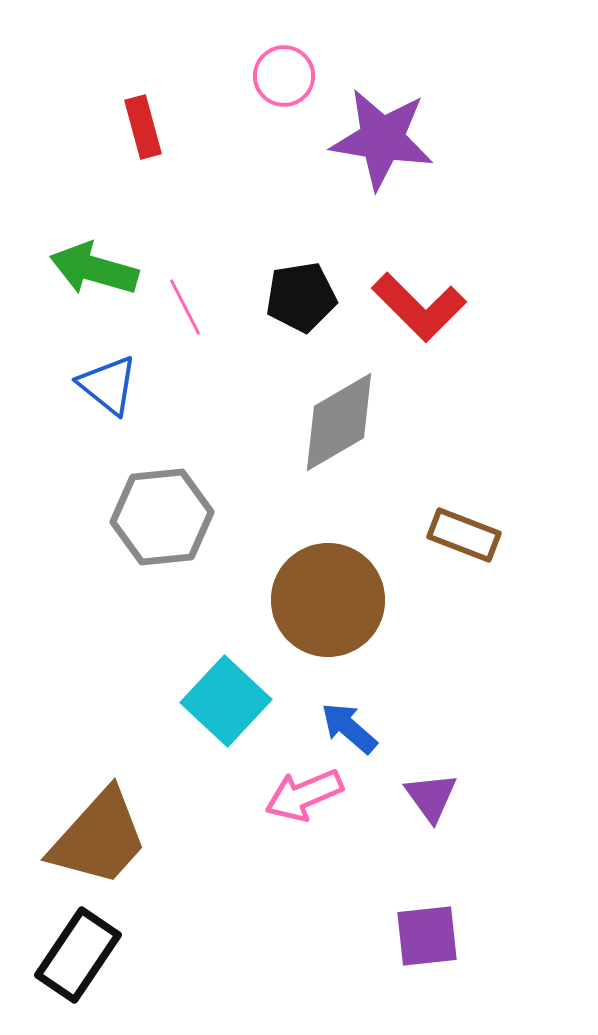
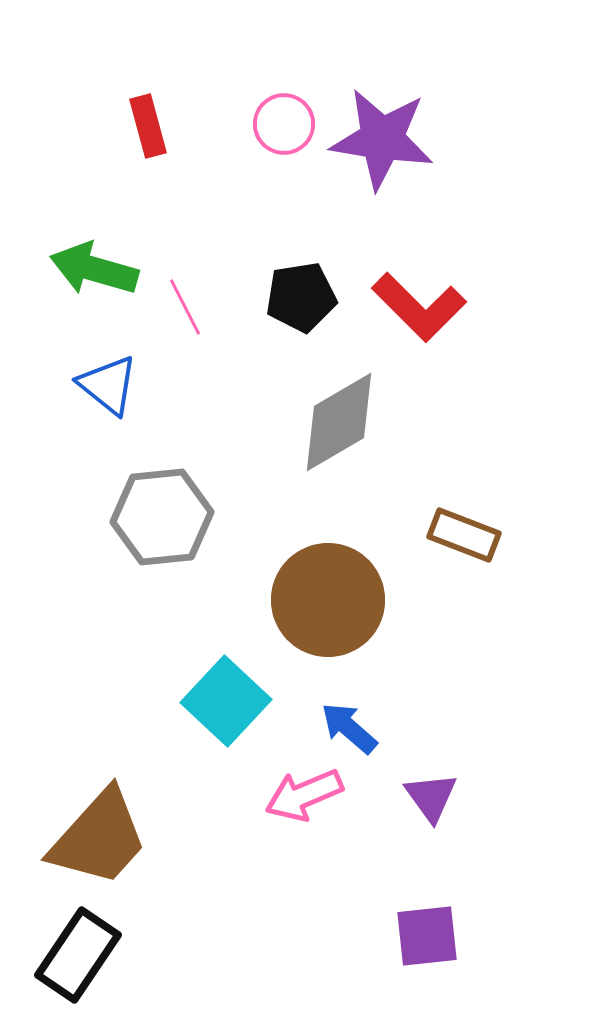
pink circle: moved 48 px down
red rectangle: moved 5 px right, 1 px up
